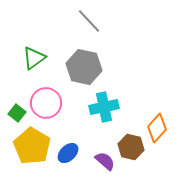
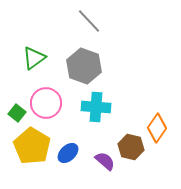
gray hexagon: moved 1 px up; rotated 8 degrees clockwise
cyan cross: moved 8 px left; rotated 16 degrees clockwise
orange diamond: rotated 8 degrees counterclockwise
